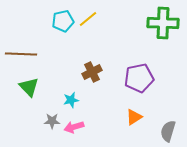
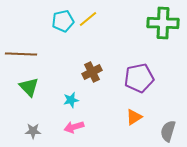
gray star: moved 19 px left, 10 px down
